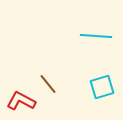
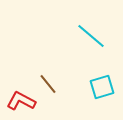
cyan line: moved 5 px left; rotated 36 degrees clockwise
